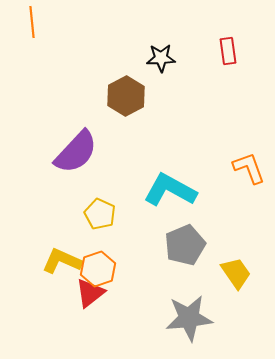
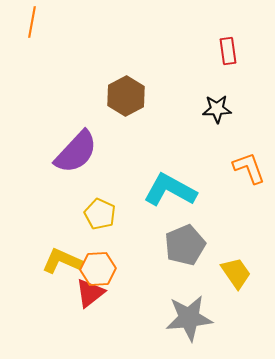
orange line: rotated 16 degrees clockwise
black star: moved 56 px right, 51 px down
orange hexagon: rotated 16 degrees clockwise
